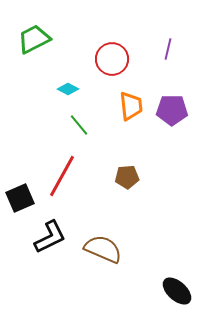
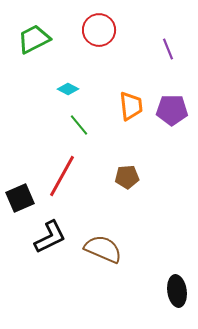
purple line: rotated 35 degrees counterclockwise
red circle: moved 13 px left, 29 px up
black ellipse: rotated 40 degrees clockwise
